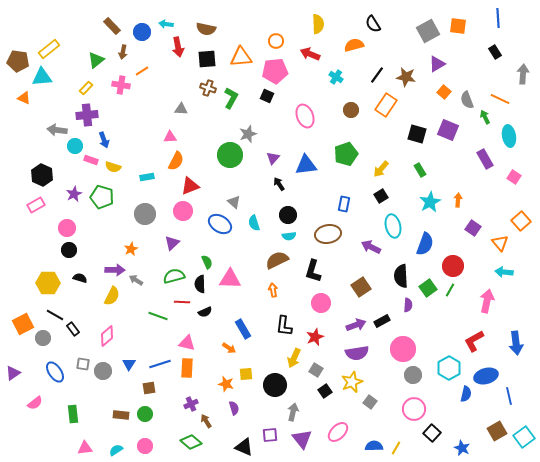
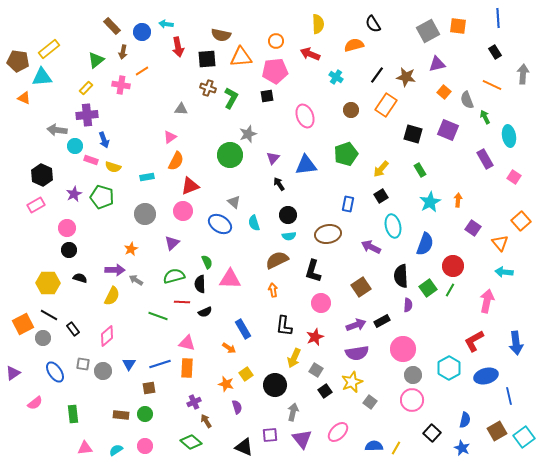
brown semicircle at (206, 29): moved 15 px right, 6 px down
purple triangle at (437, 64): rotated 18 degrees clockwise
black square at (267, 96): rotated 32 degrees counterclockwise
orange line at (500, 99): moved 8 px left, 14 px up
black square at (417, 134): moved 4 px left
pink triangle at (170, 137): rotated 32 degrees counterclockwise
blue rectangle at (344, 204): moved 4 px right
black line at (55, 315): moved 6 px left
yellow square at (246, 374): rotated 32 degrees counterclockwise
blue semicircle at (466, 394): moved 1 px left, 26 px down
purple cross at (191, 404): moved 3 px right, 2 px up
purple semicircle at (234, 408): moved 3 px right, 1 px up
pink circle at (414, 409): moved 2 px left, 9 px up
